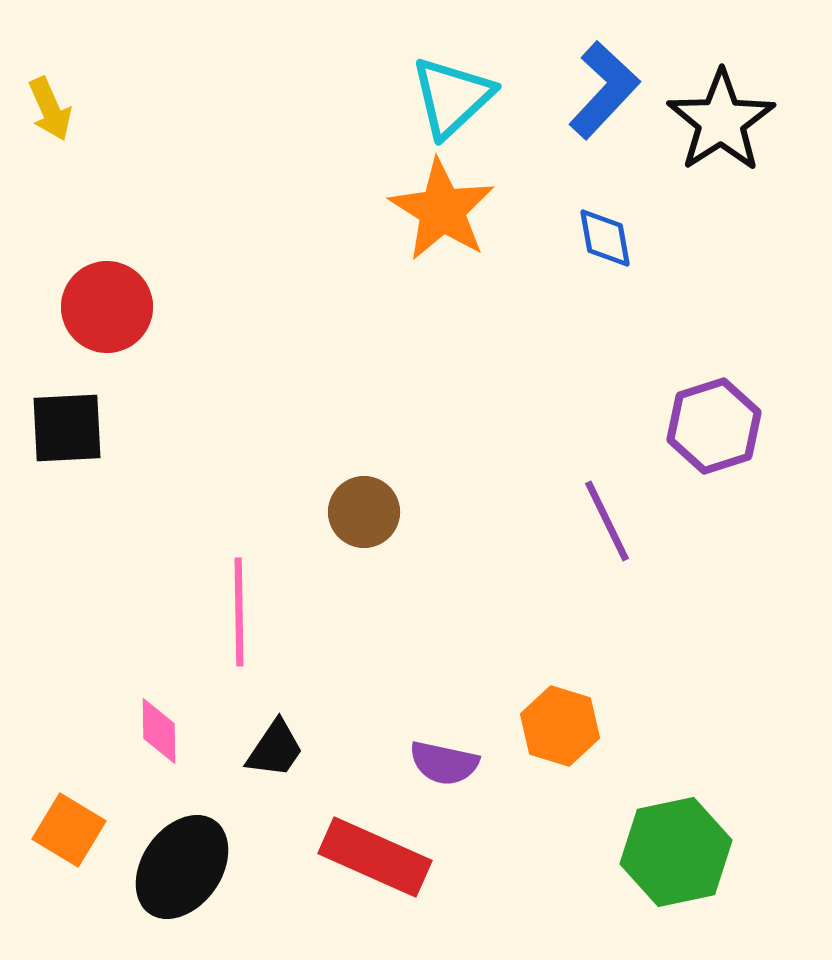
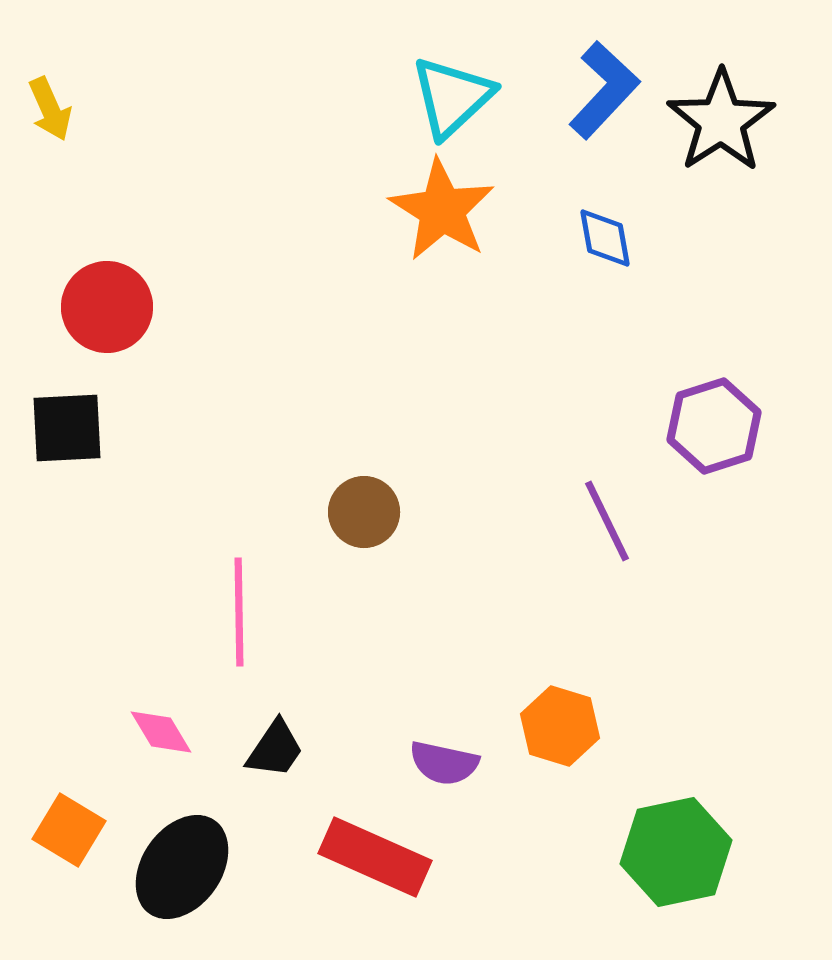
pink diamond: moved 2 px right, 1 px down; rotated 30 degrees counterclockwise
